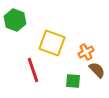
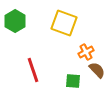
green hexagon: moved 1 px down; rotated 10 degrees clockwise
yellow square: moved 12 px right, 20 px up
